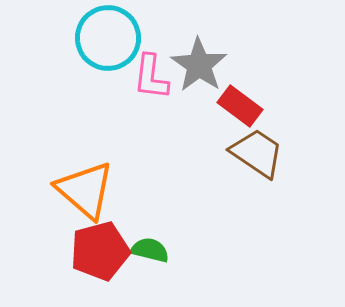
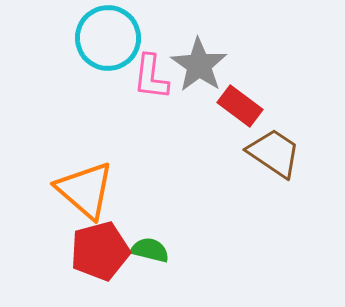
brown trapezoid: moved 17 px right
